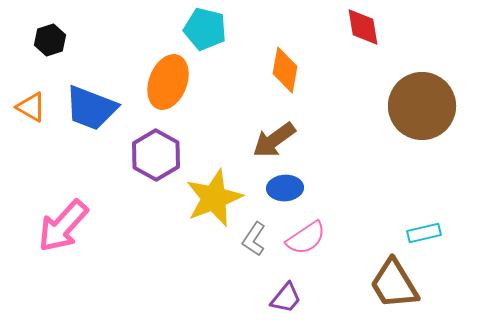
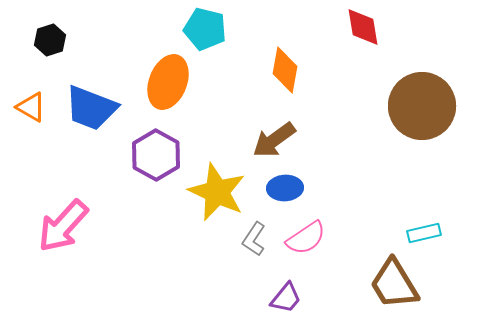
yellow star: moved 3 px right, 6 px up; rotated 26 degrees counterclockwise
